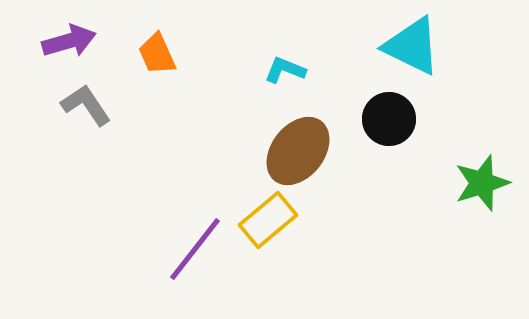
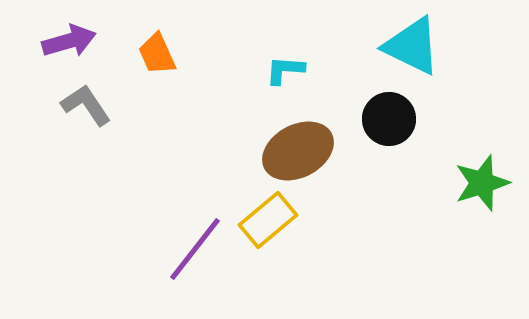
cyan L-shape: rotated 18 degrees counterclockwise
brown ellipse: rotated 24 degrees clockwise
